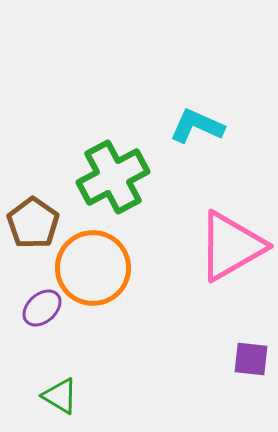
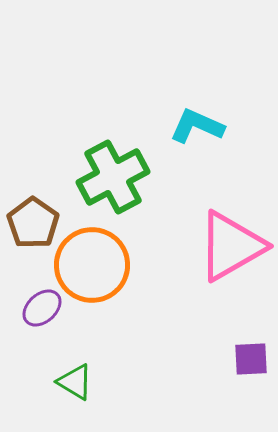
orange circle: moved 1 px left, 3 px up
purple square: rotated 9 degrees counterclockwise
green triangle: moved 15 px right, 14 px up
